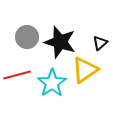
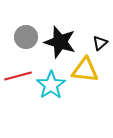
gray circle: moved 1 px left
yellow triangle: rotated 40 degrees clockwise
red line: moved 1 px right, 1 px down
cyan star: moved 1 px left, 2 px down
